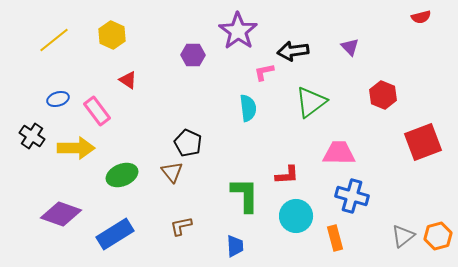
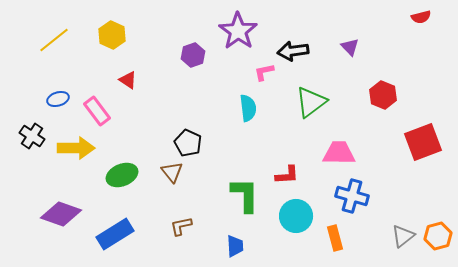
purple hexagon: rotated 20 degrees counterclockwise
